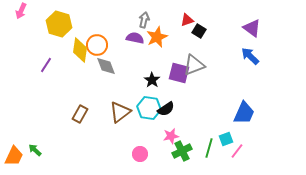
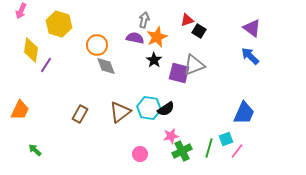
yellow diamond: moved 49 px left
black star: moved 2 px right, 20 px up
orange trapezoid: moved 6 px right, 46 px up
